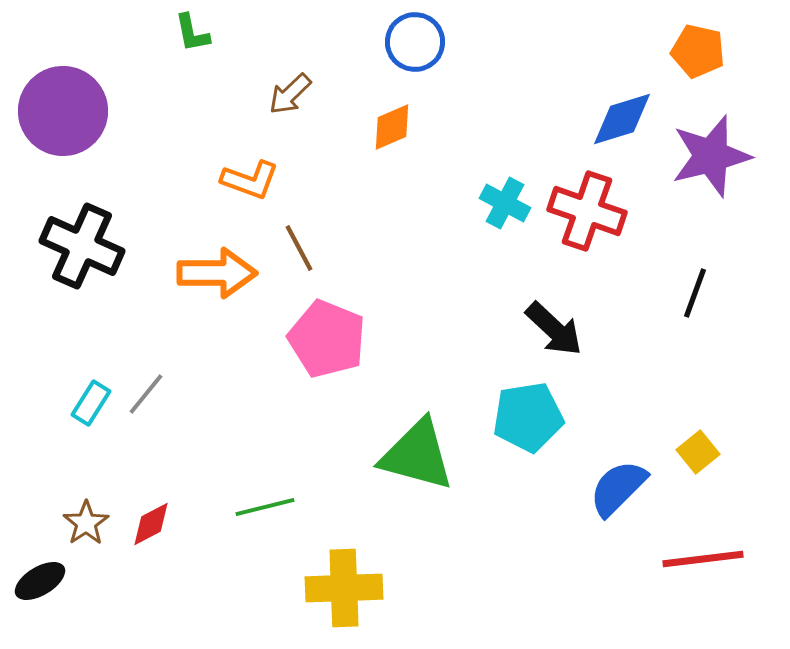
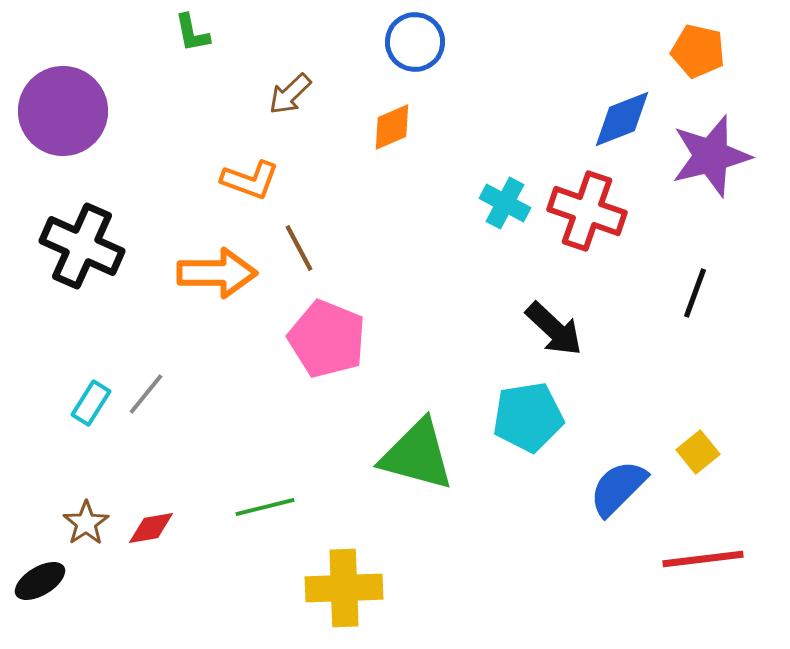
blue diamond: rotated 4 degrees counterclockwise
red diamond: moved 4 px down; rotated 18 degrees clockwise
